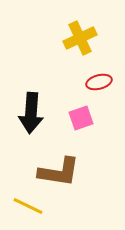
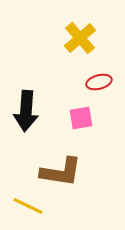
yellow cross: rotated 16 degrees counterclockwise
black arrow: moved 5 px left, 2 px up
pink square: rotated 10 degrees clockwise
brown L-shape: moved 2 px right
